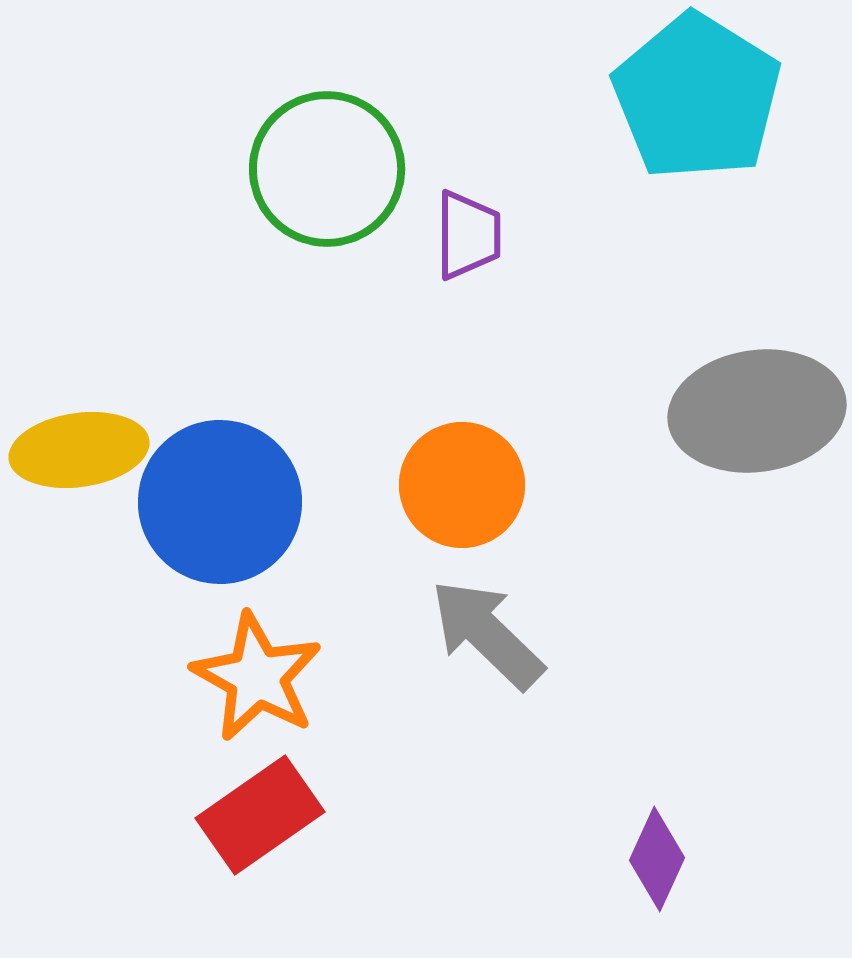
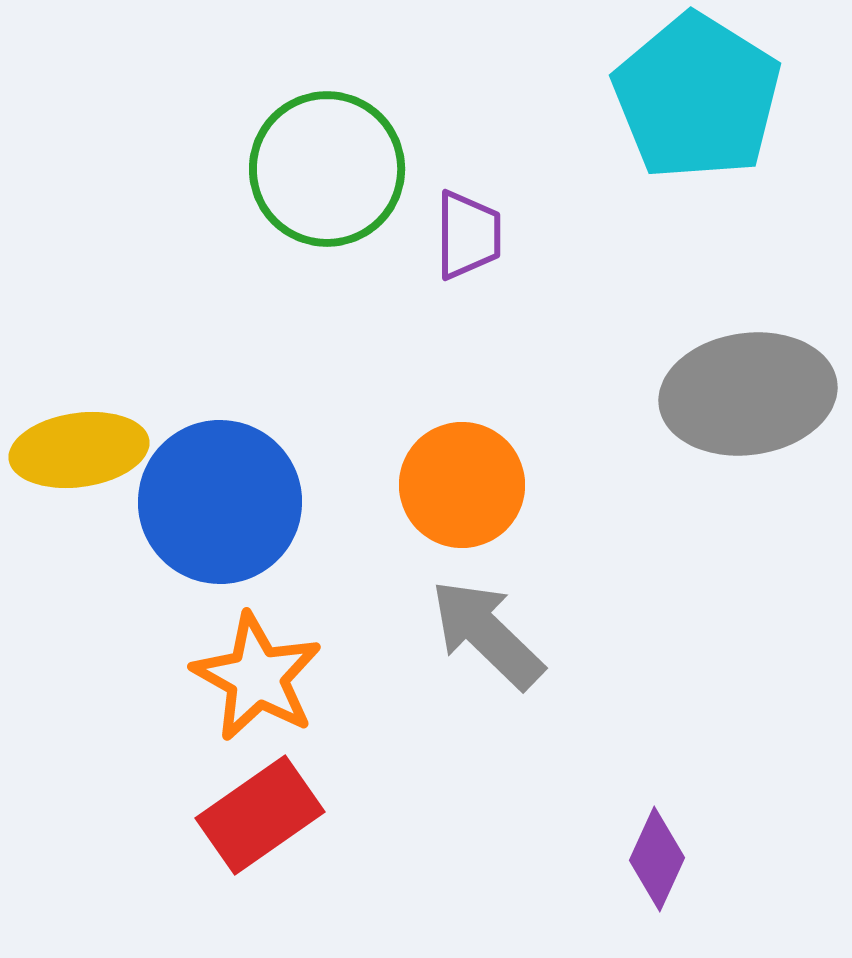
gray ellipse: moved 9 px left, 17 px up
